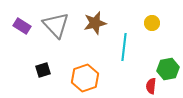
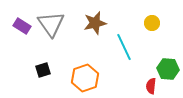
gray triangle: moved 5 px left, 1 px up; rotated 8 degrees clockwise
cyan line: rotated 32 degrees counterclockwise
green hexagon: rotated 15 degrees clockwise
